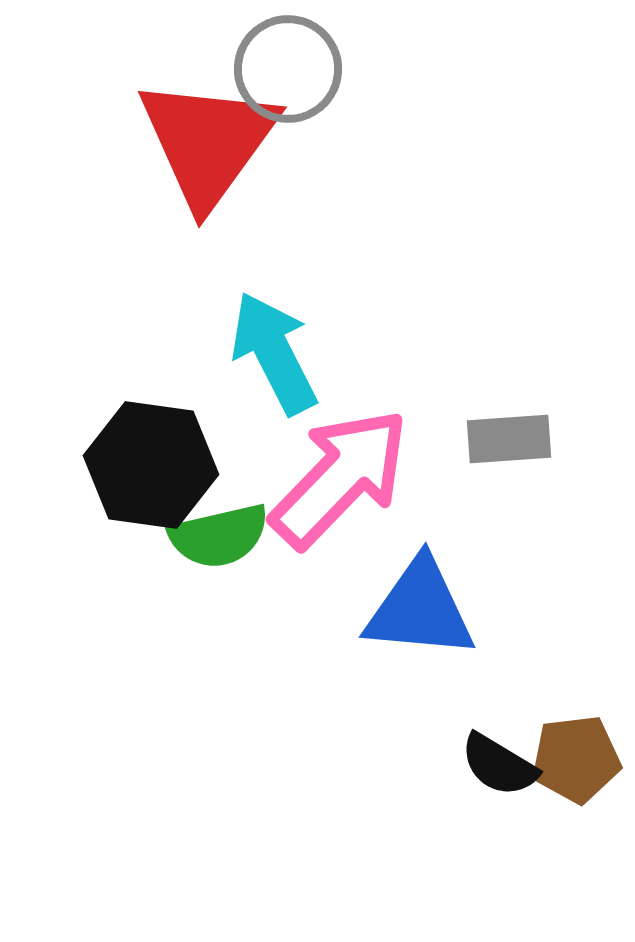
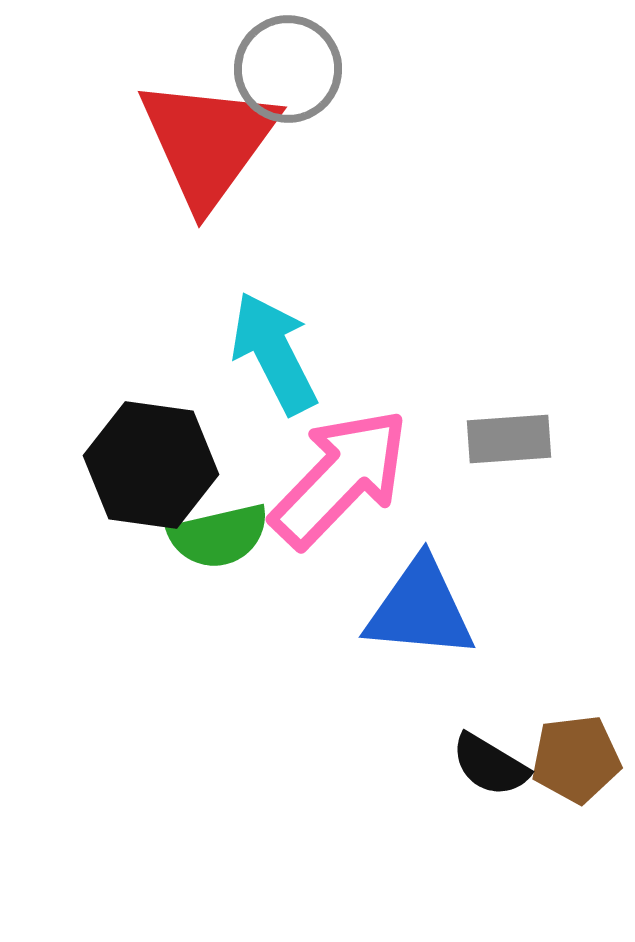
black semicircle: moved 9 px left
